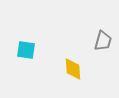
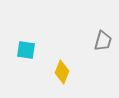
yellow diamond: moved 11 px left, 3 px down; rotated 25 degrees clockwise
